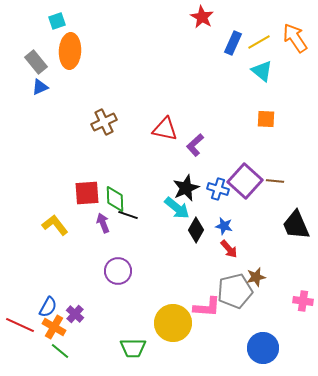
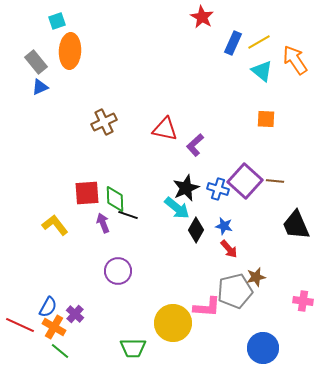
orange arrow: moved 22 px down
